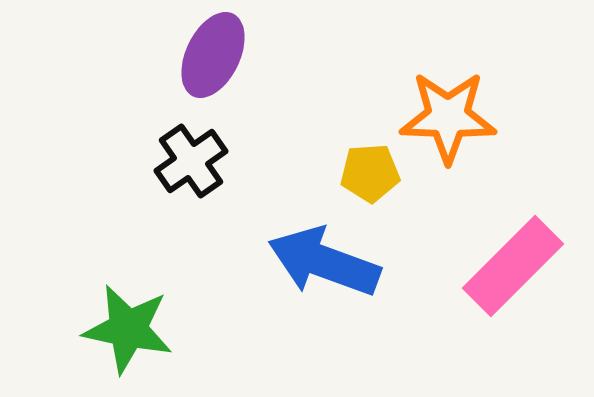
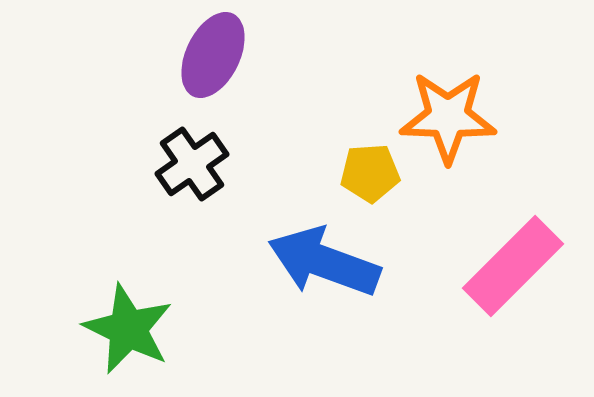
black cross: moved 1 px right, 3 px down
green star: rotated 14 degrees clockwise
